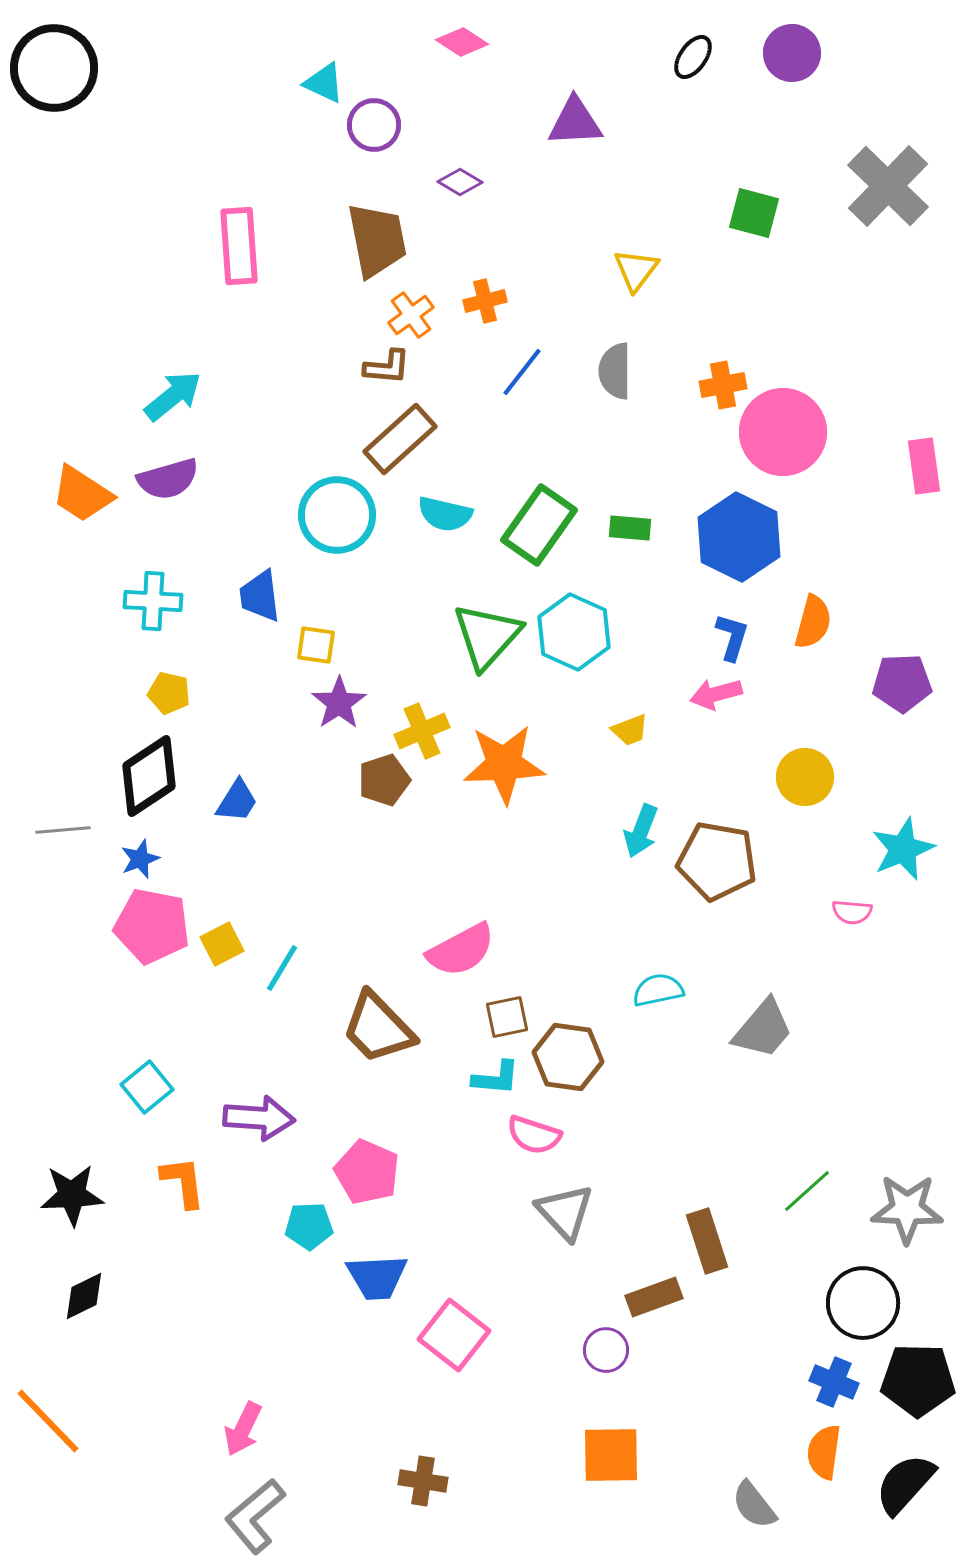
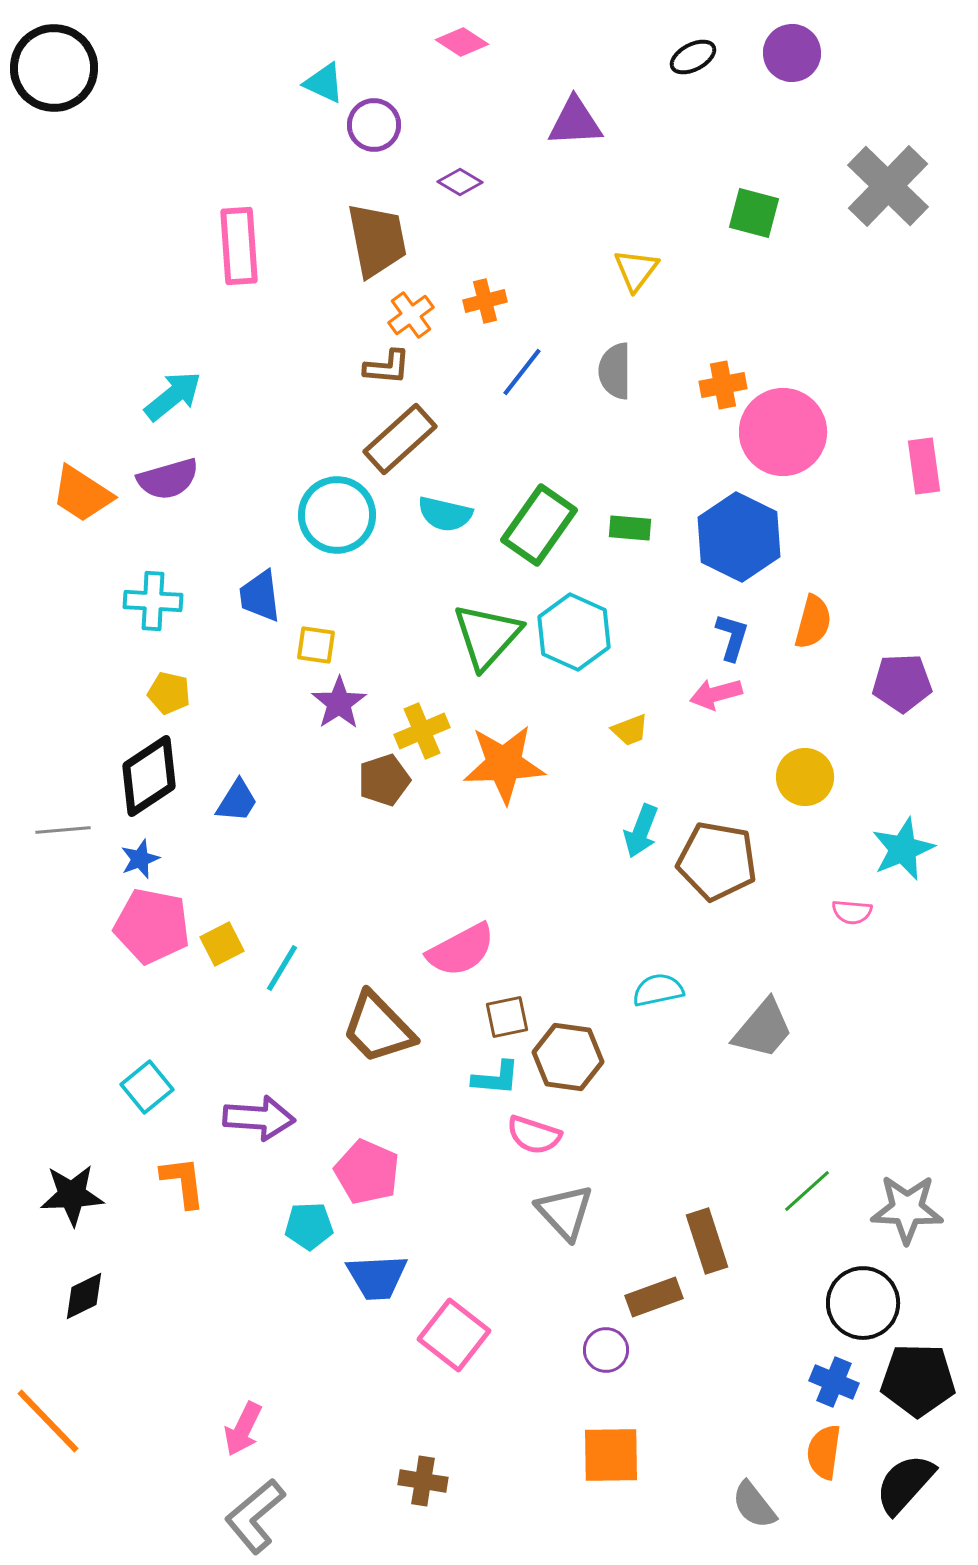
black ellipse at (693, 57): rotated 27 degrees clockwise
